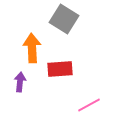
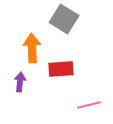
red rectangle: moved 1 px right
pink line: rotated 15 degrees clockwise
